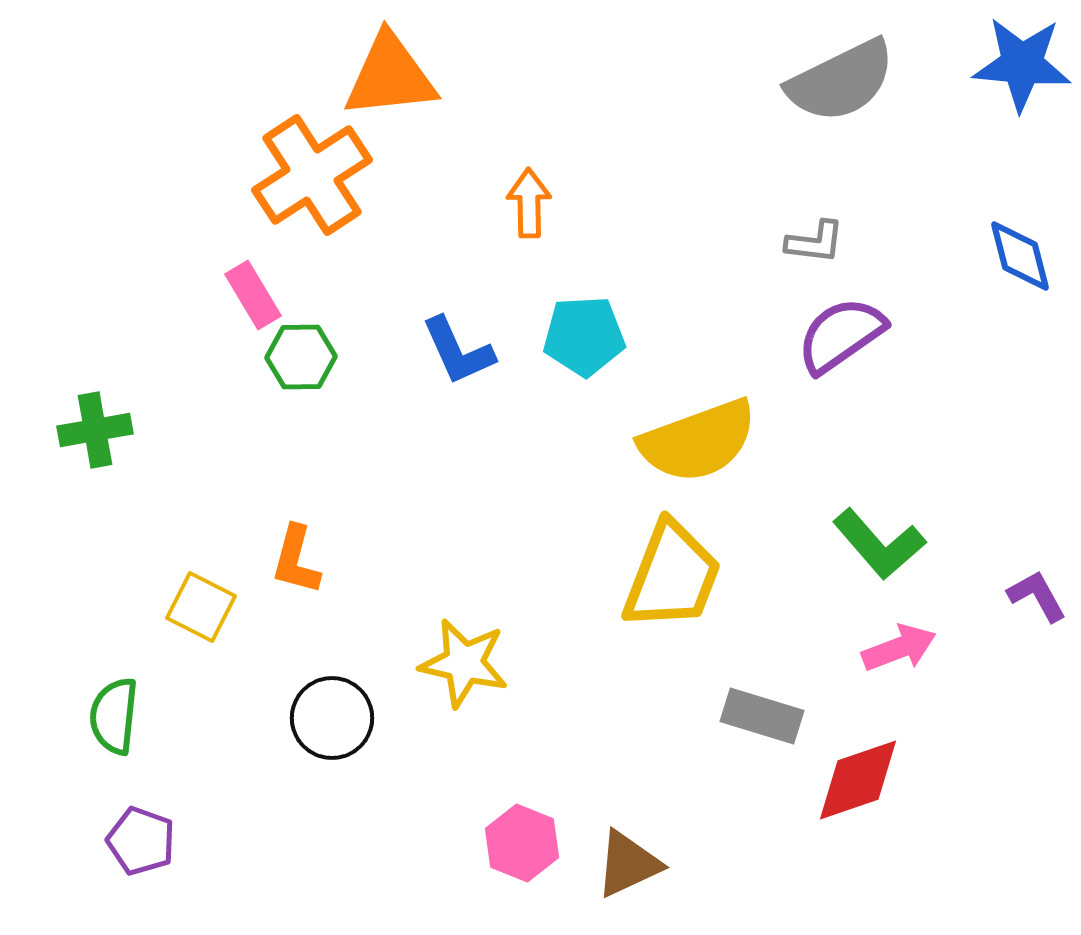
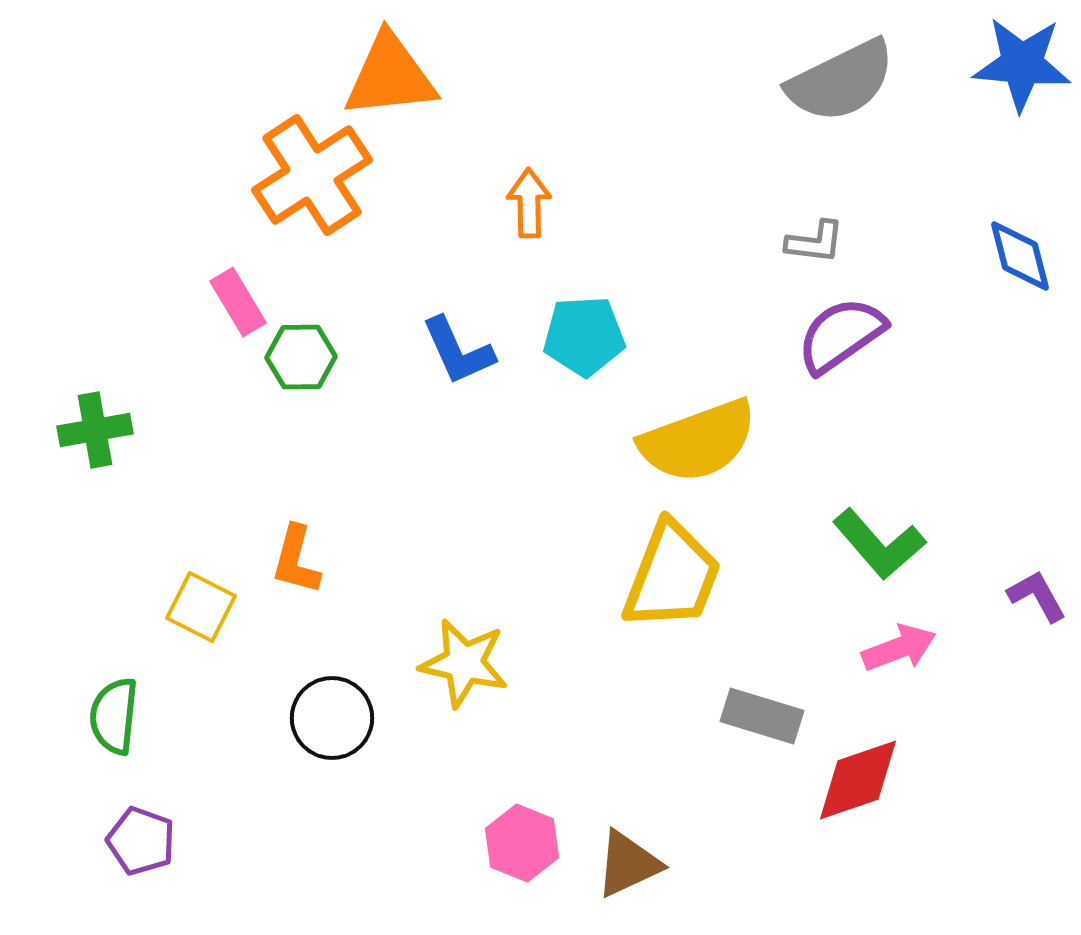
pink rectangle: moved 15 px left, 7 px down
